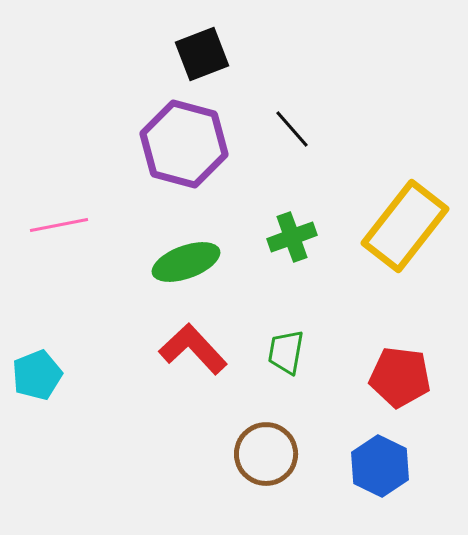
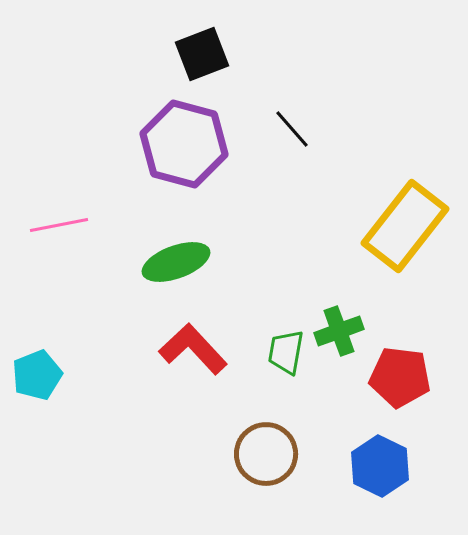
green cross: moved 47 px right, 94 px down
green ellipse: moved 10 px left
